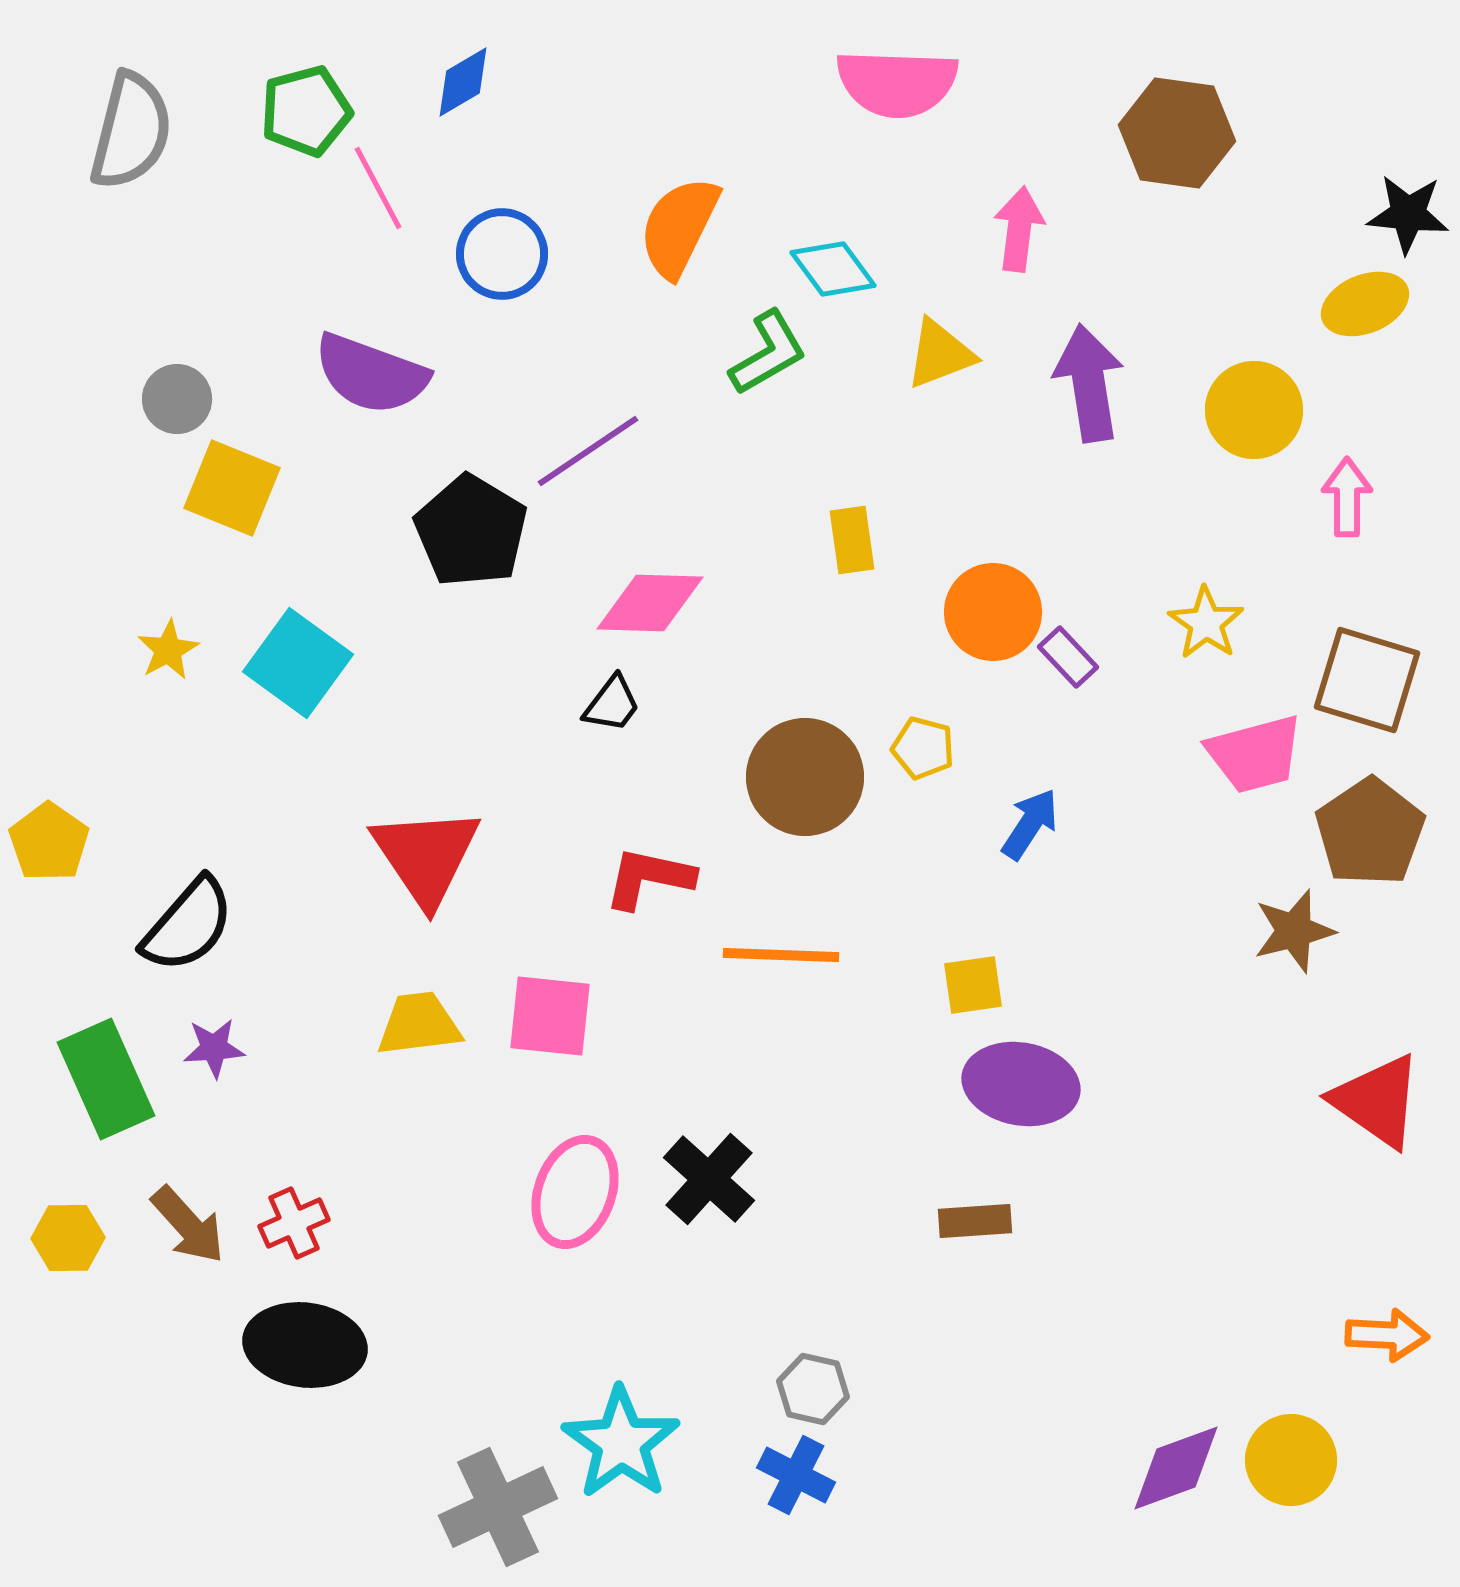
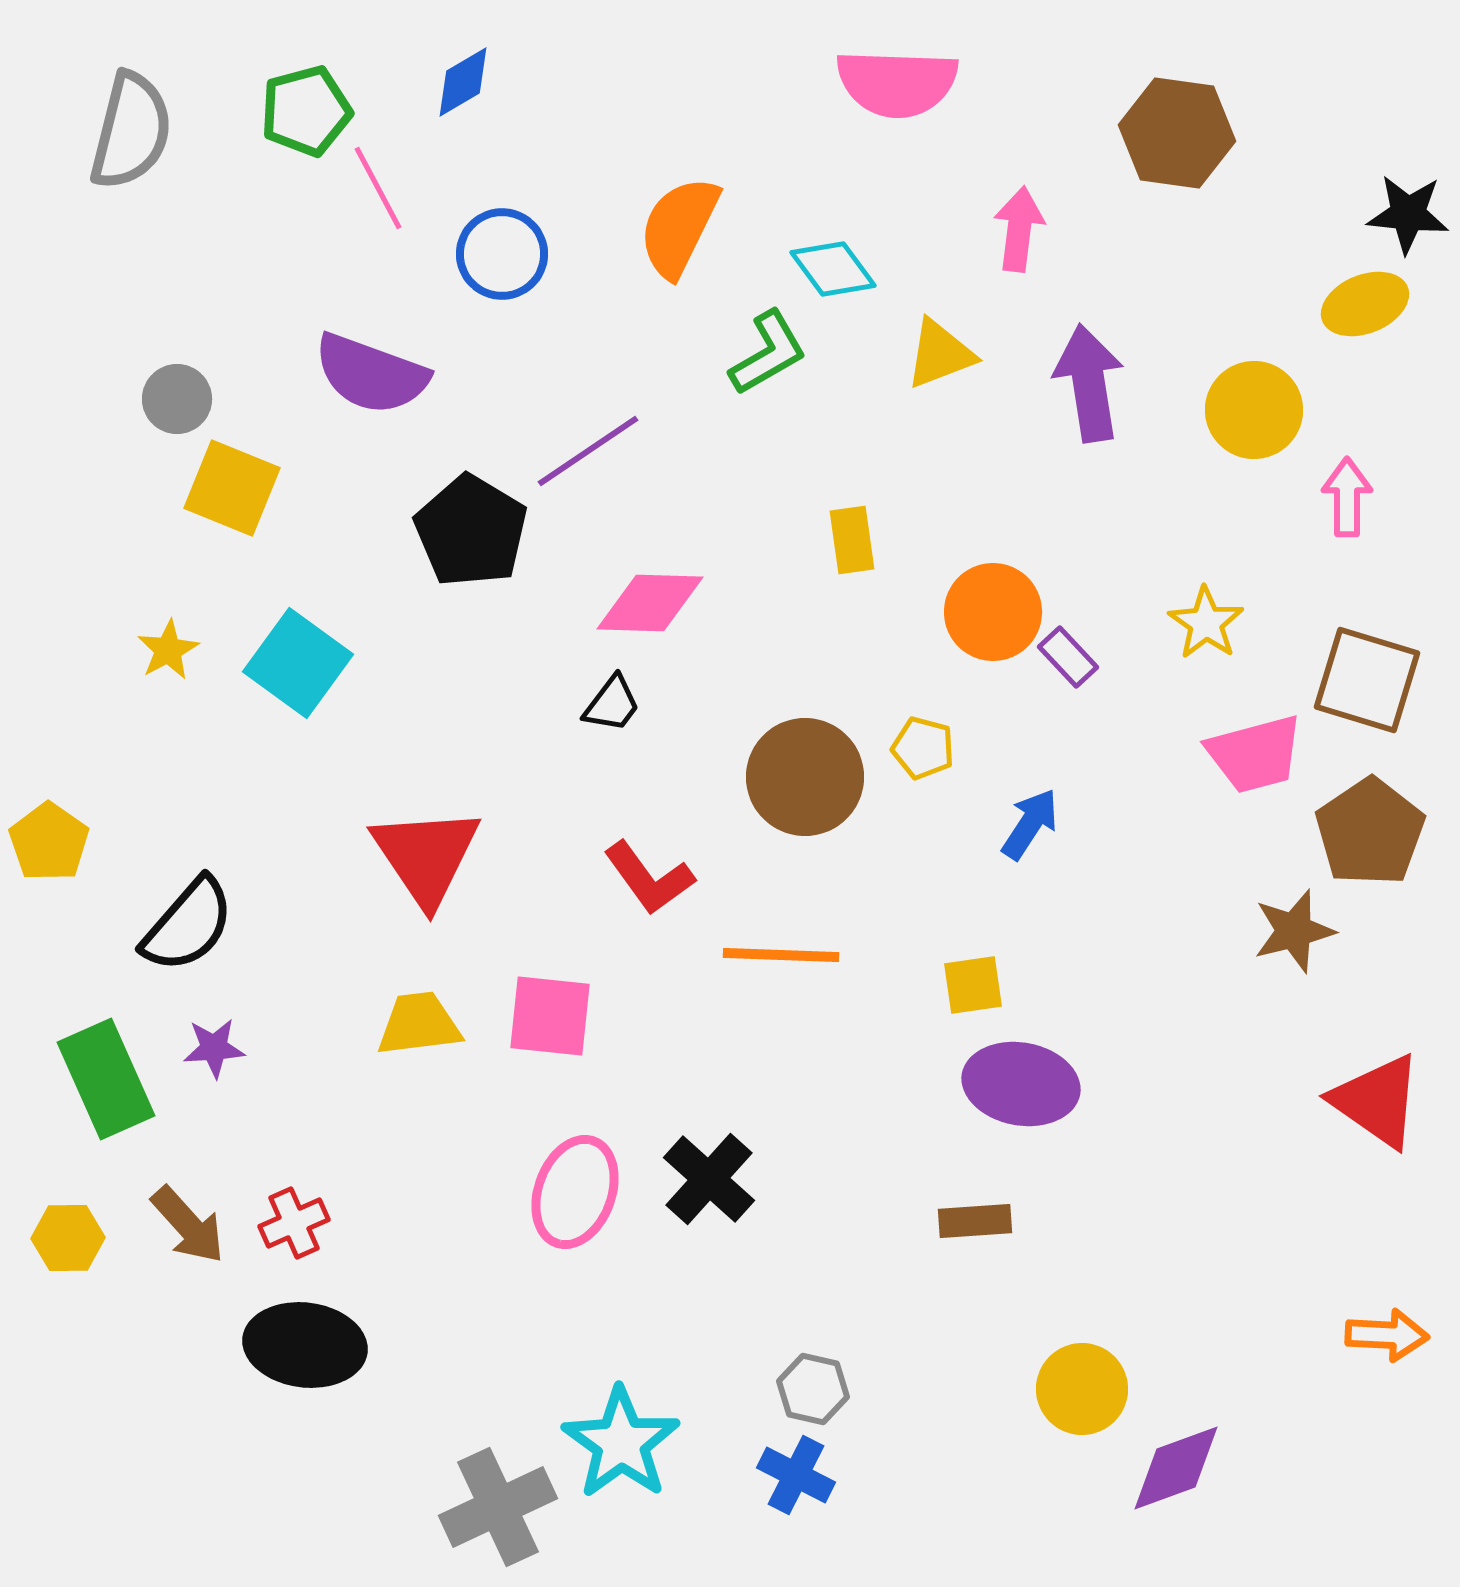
red L-shape at (649, 878): rotated 138 degrees counterclockwise
yellow circle at (1291, 1460): moved 209 px left, 71 px up
